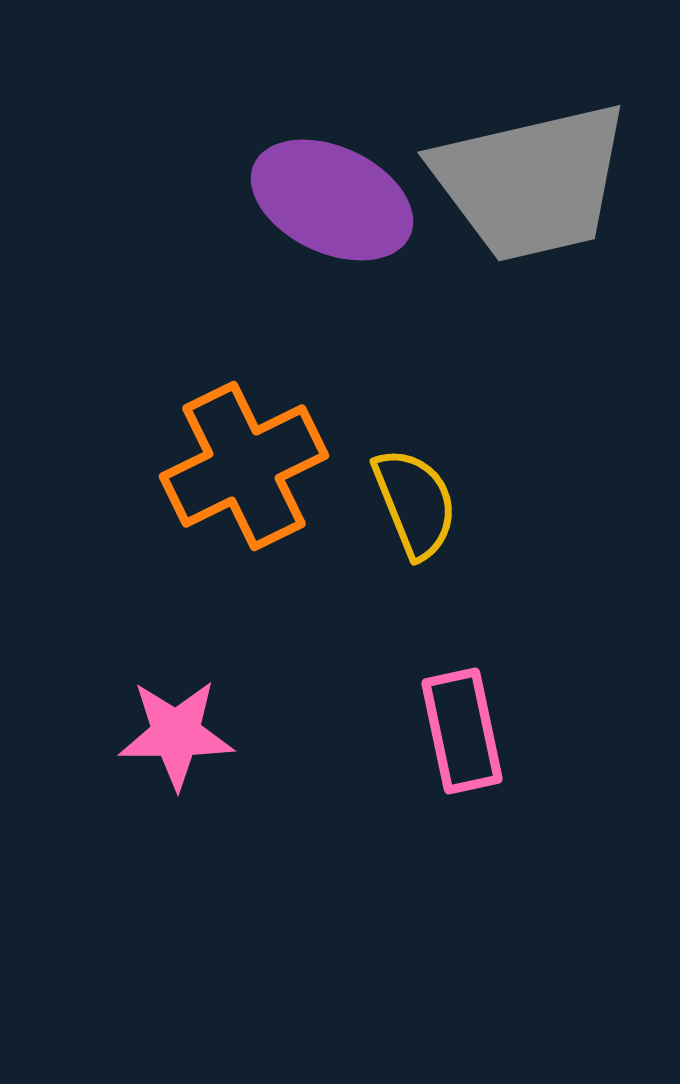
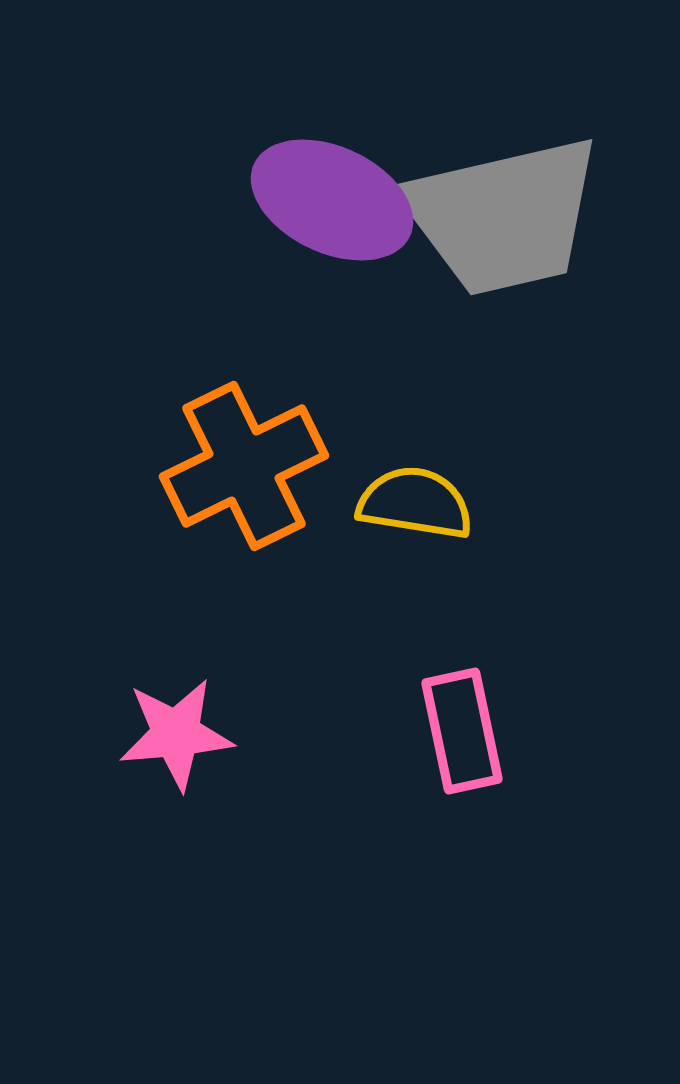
gray trapezoid: moved 28 px left, 34 px down
yellow semicircle: rotated 59 degrees counterclockwise
pink star: rotated 5 degrees counterclockwise
